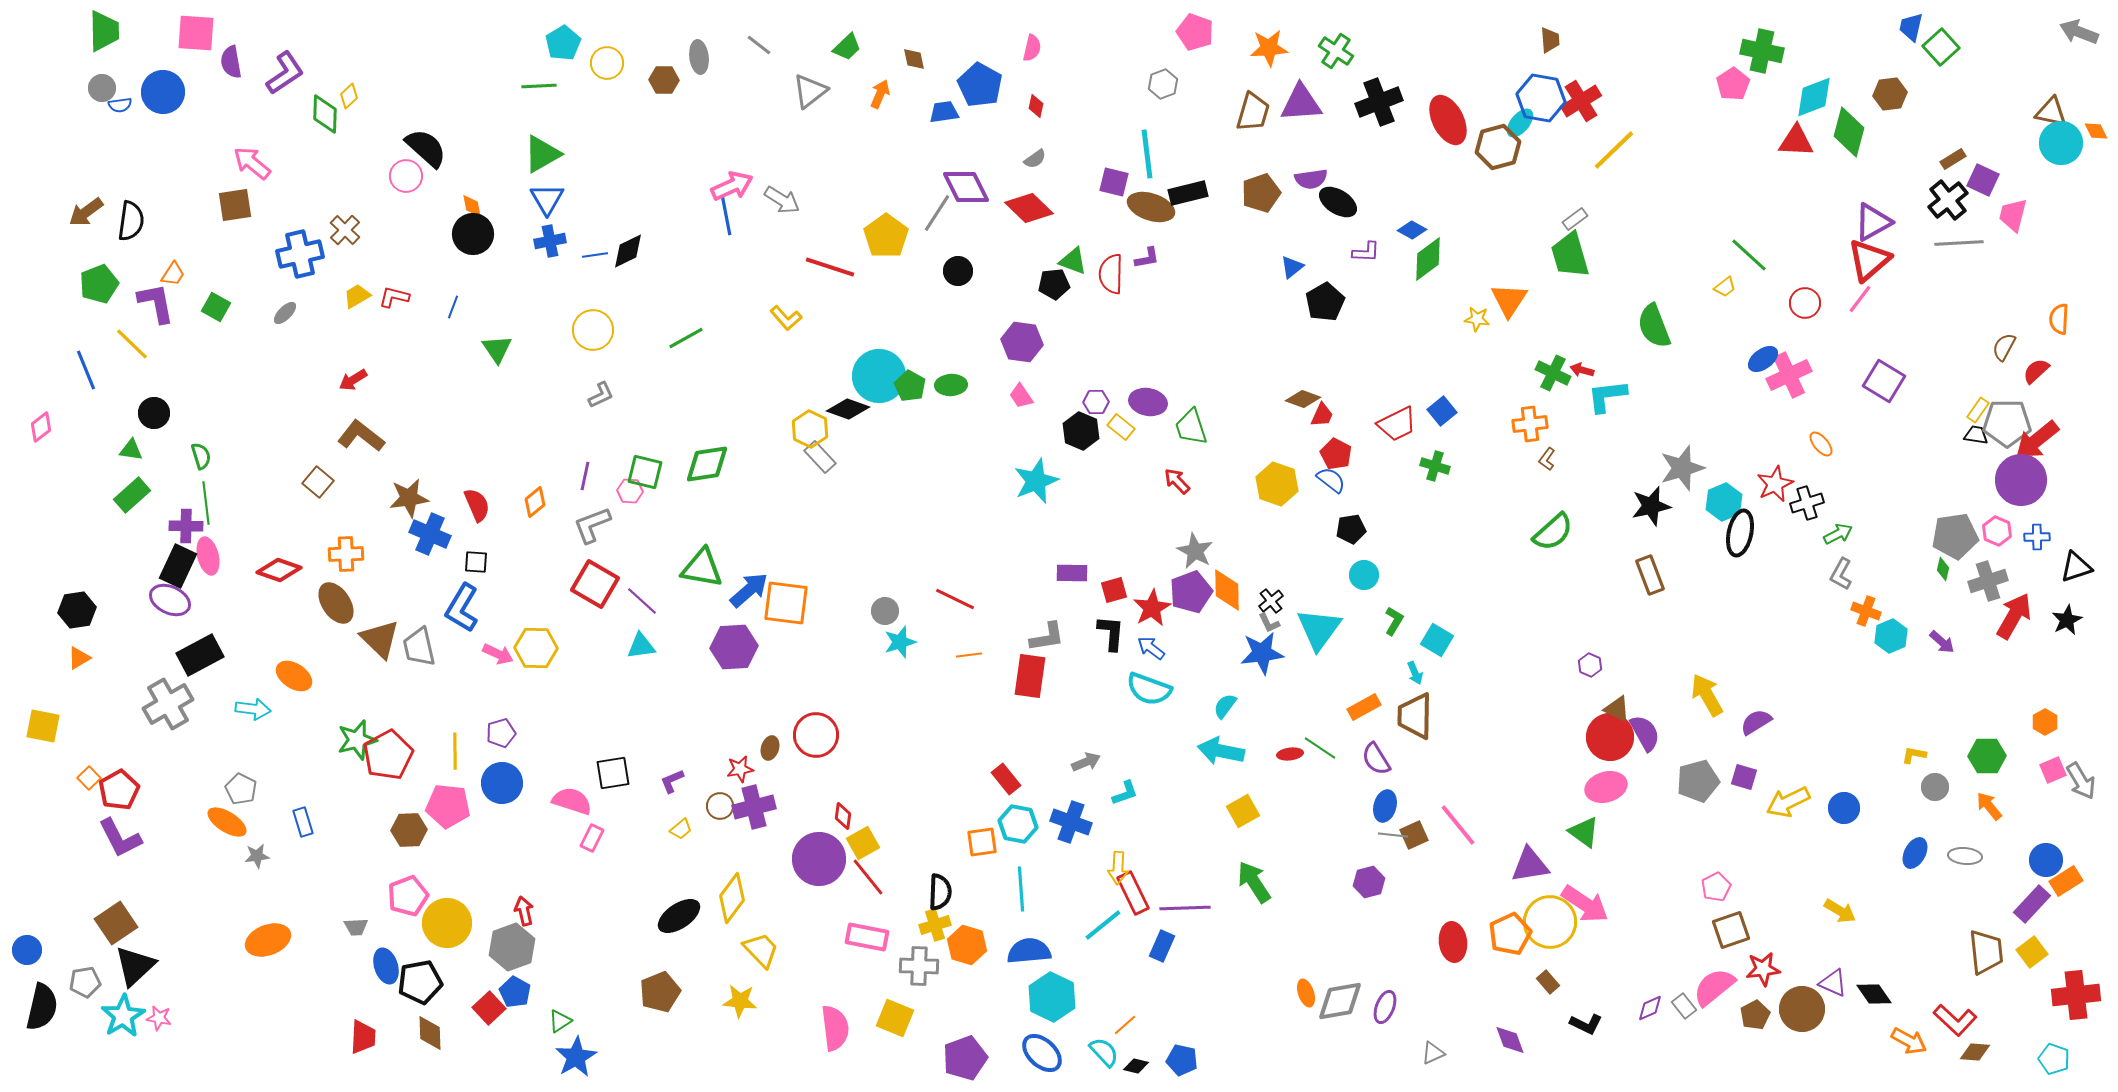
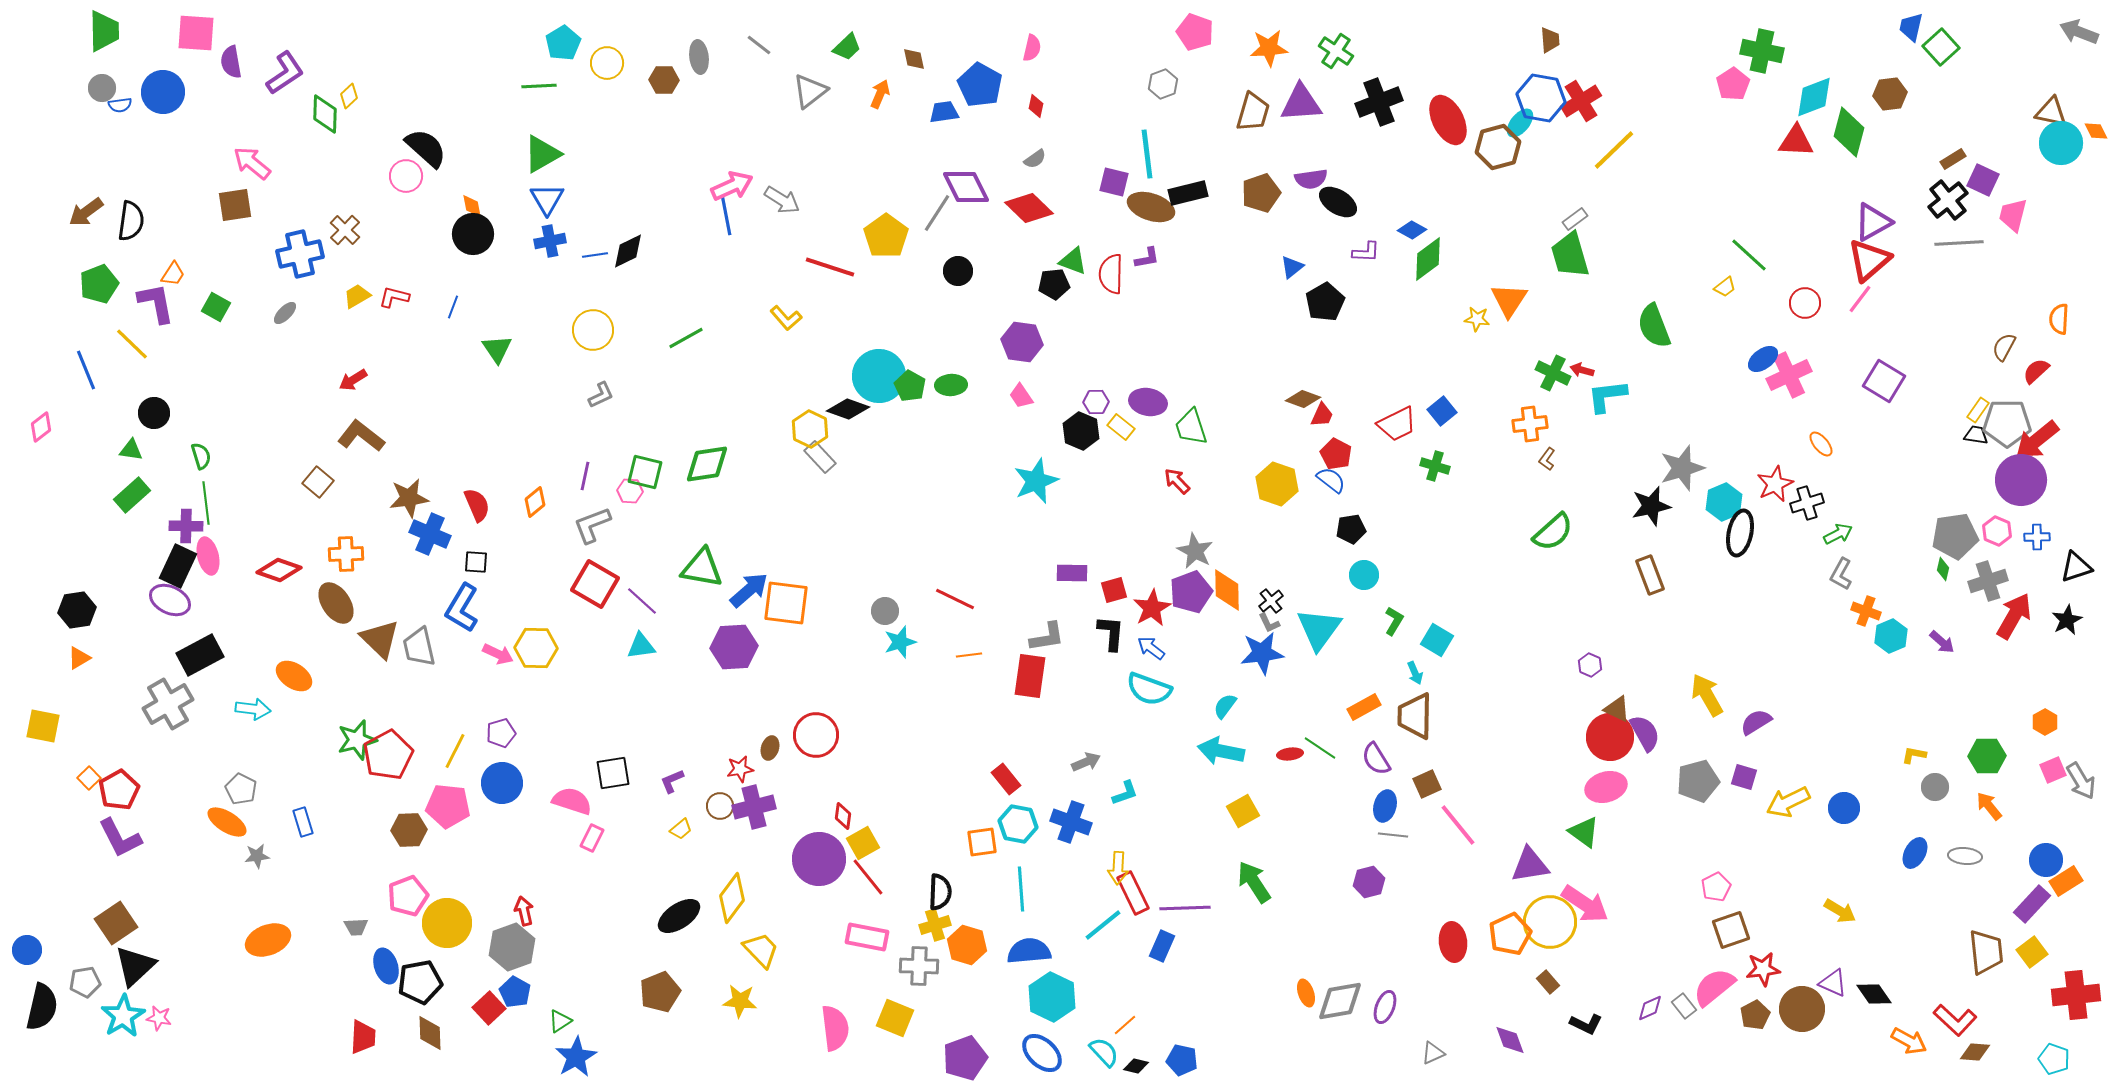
yellow line at (455, 751): rotated 27 degrees clockwise
brown square at (1414, 835): moved 13 px right, 51 px up
